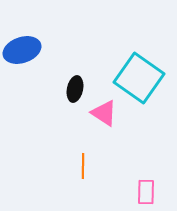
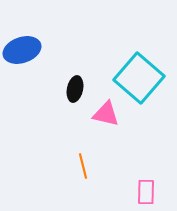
cyan square: rotated 6 degrees clockwise
pink triangle: moved 2 px right, 1 px down; rotated 20 degrees counterclockwise
orange line: rotated 15 degrees counterclockwise
